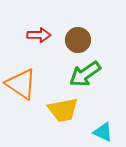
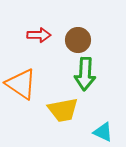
green arrow: rotated 52 degrees counterclockwise
